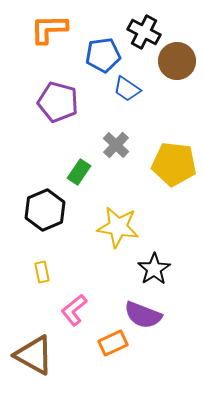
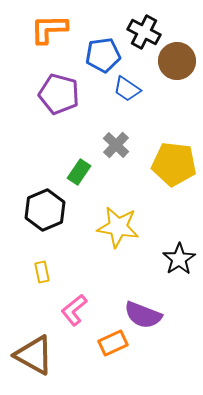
purple pentagon: moved 1 px right, 8 px up
black star: moved 25 px right, 10 px up
